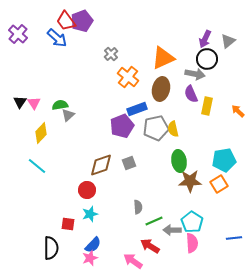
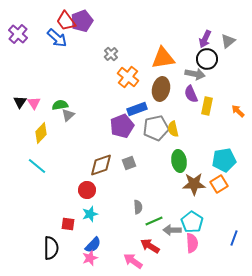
orange triangle at (163, 58): rotated 15 degrees clockwise
brown star at (190, 181): moved 4 px right, 3 px down
blue line at (234, 238): rotated 63 degrees counterclockwise
